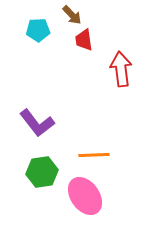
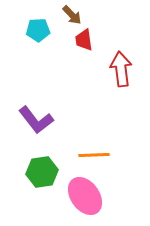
purple L-shape: moved 1 px left, 3 px up
